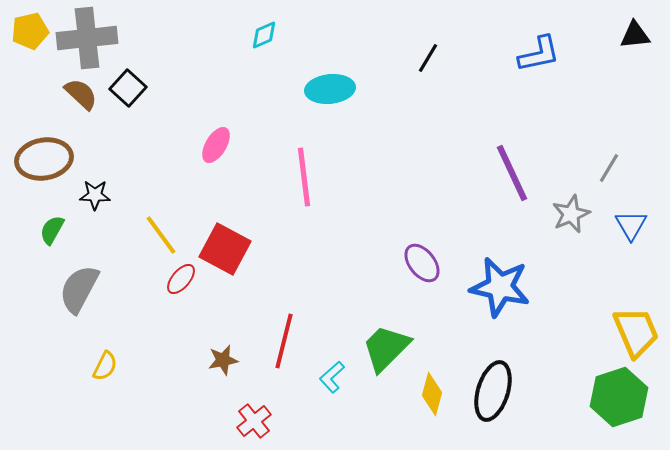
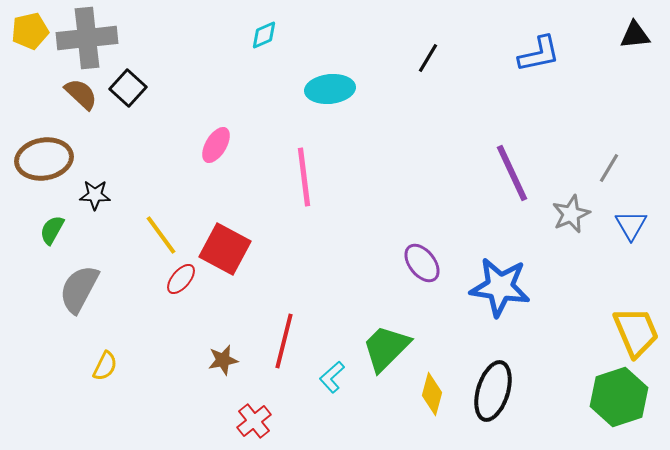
blue star: rotated 4 degrees counterclockwise
